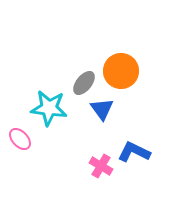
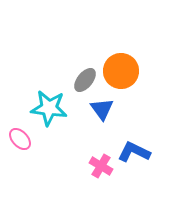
gray ellipse: moved 1 px right, 3 px up
